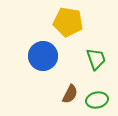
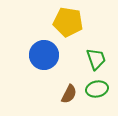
blue circle: moved 1 px right, 1 px up
brown semicircle: moved 1 px left
green ellipse: moved 11 px up
